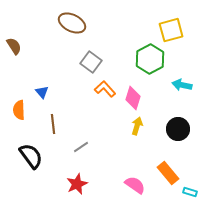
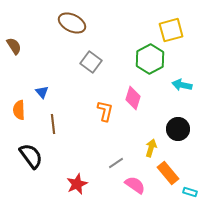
orange L-shape: moved 22 px down; rotated 55 degrees clockwise
yellow arrow: moved 14 px right, 22 px down
gray line: moved 35 px right, 16 px down
